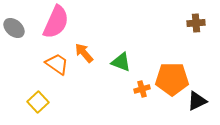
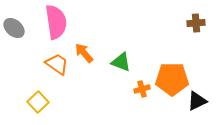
pink semicircle: rotated 32 degrees counterclockwise
